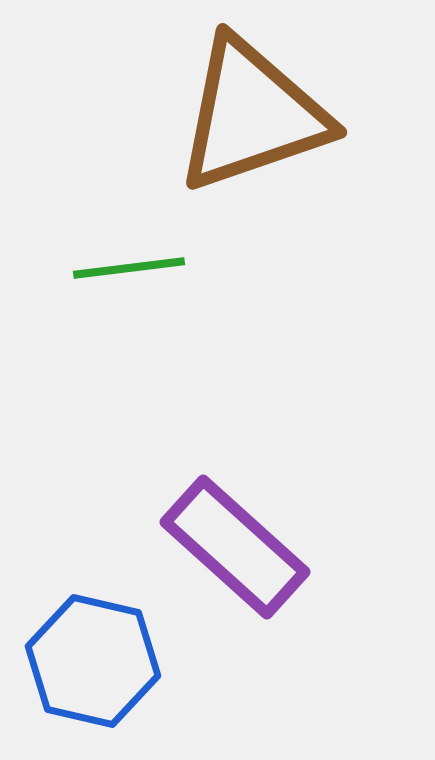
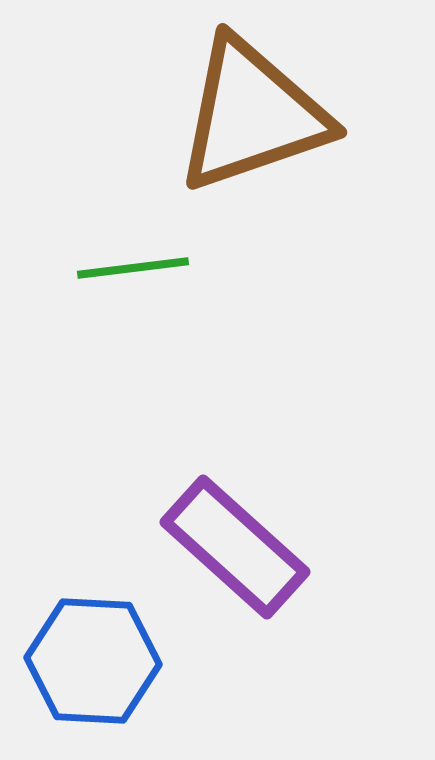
green line: moved 4 px right
blue hexagon: rotated 10 degrees counterclockwise
